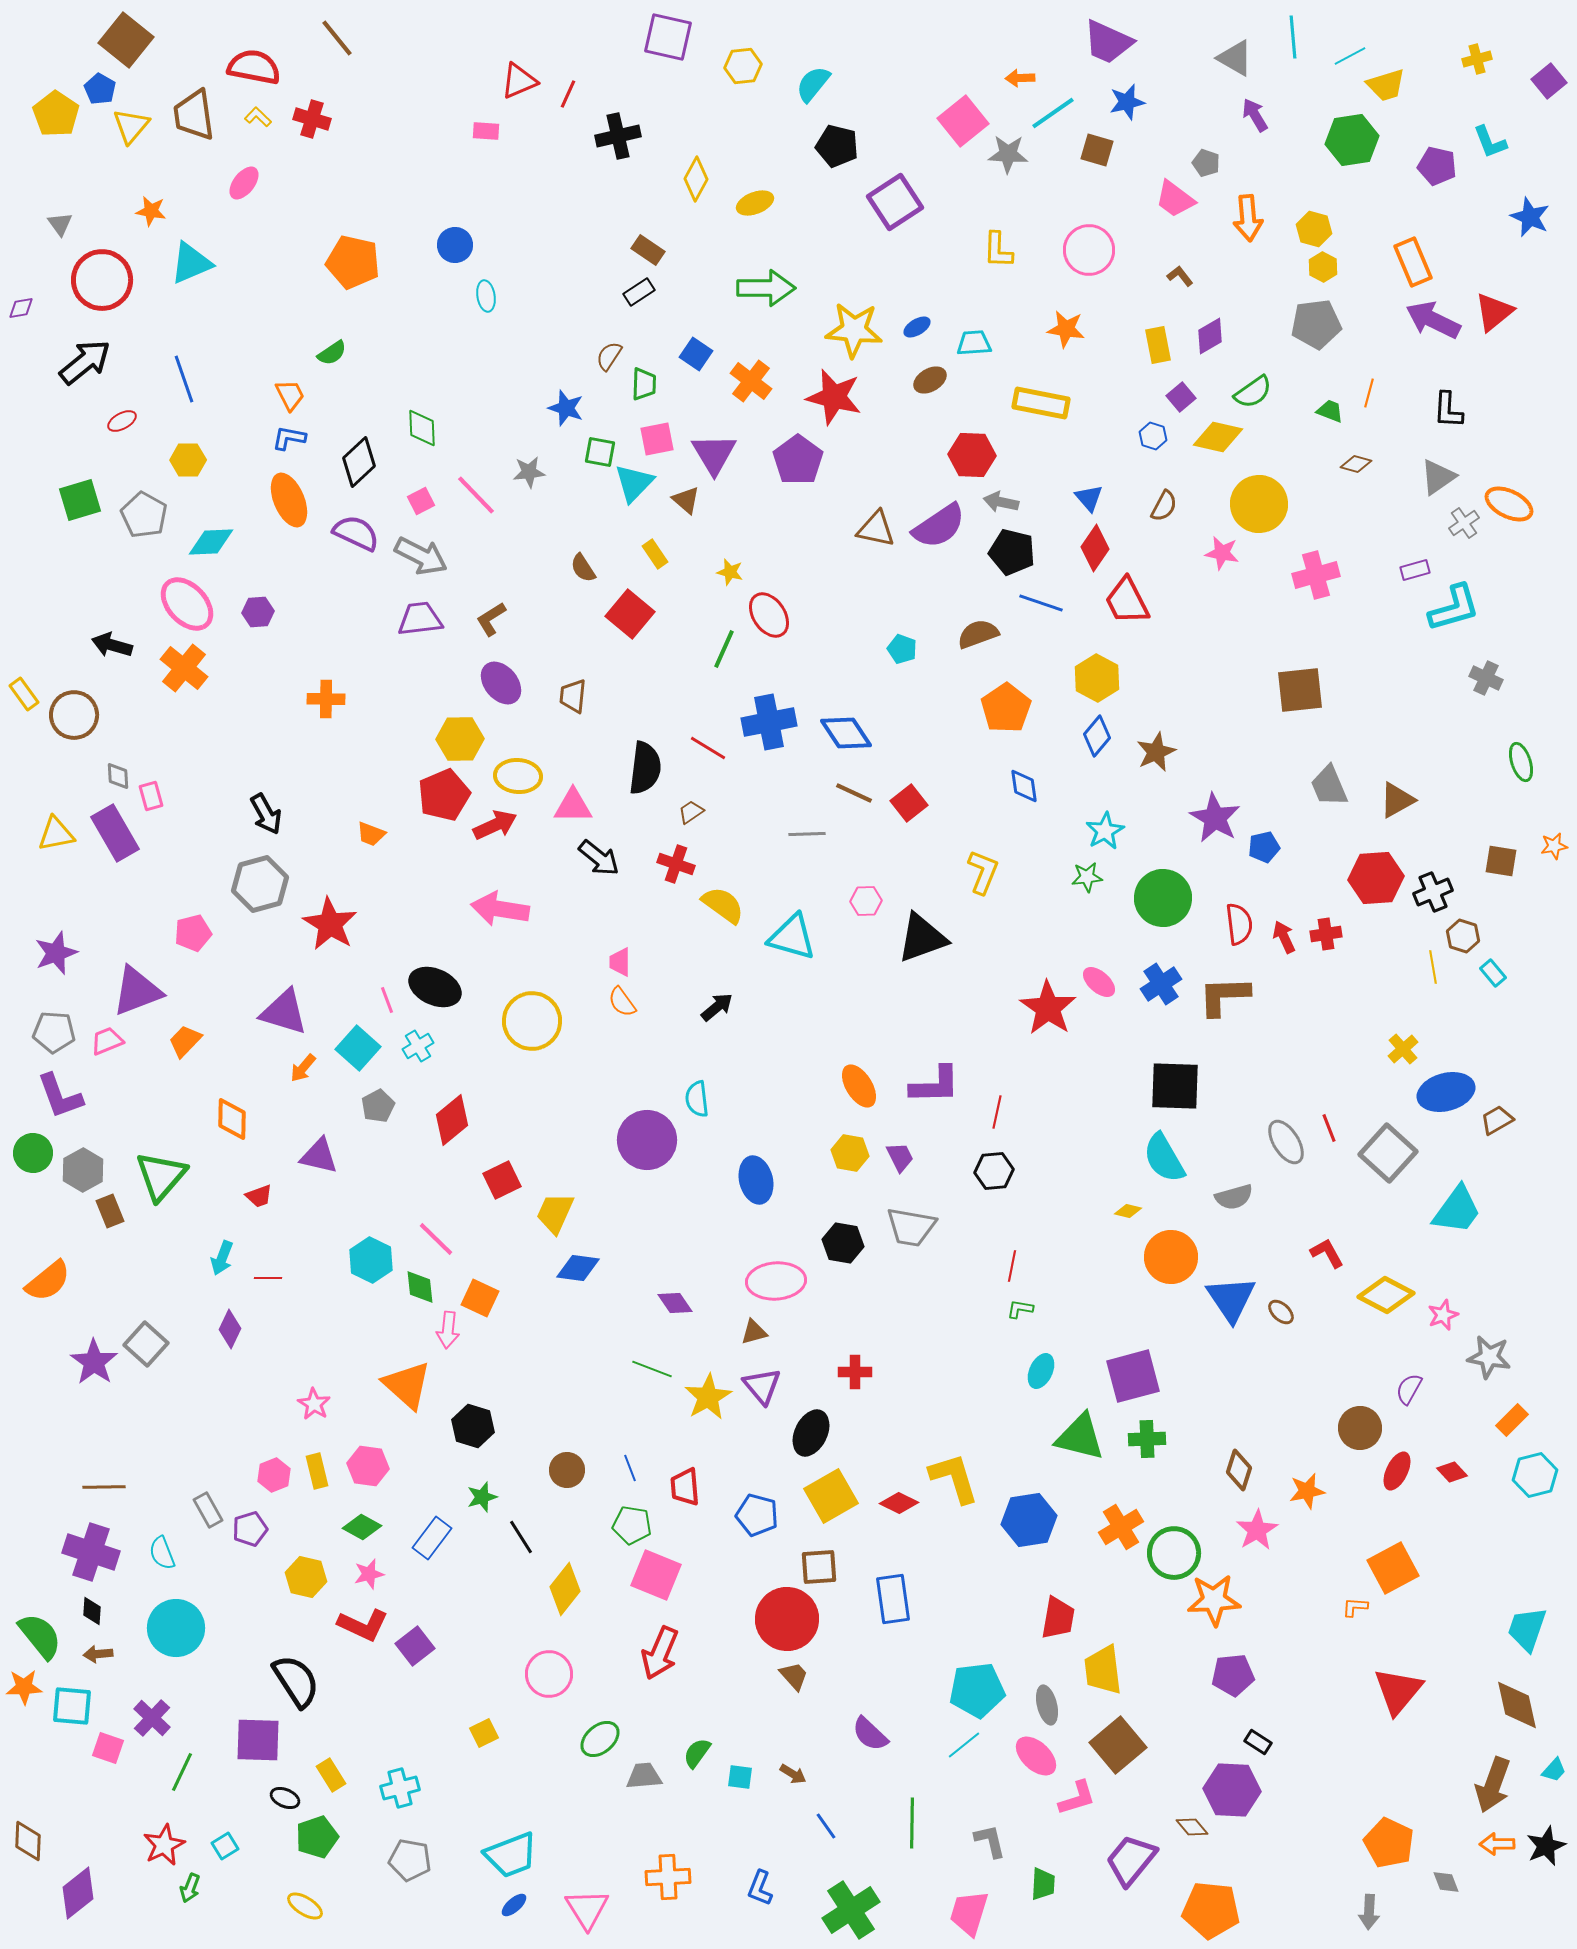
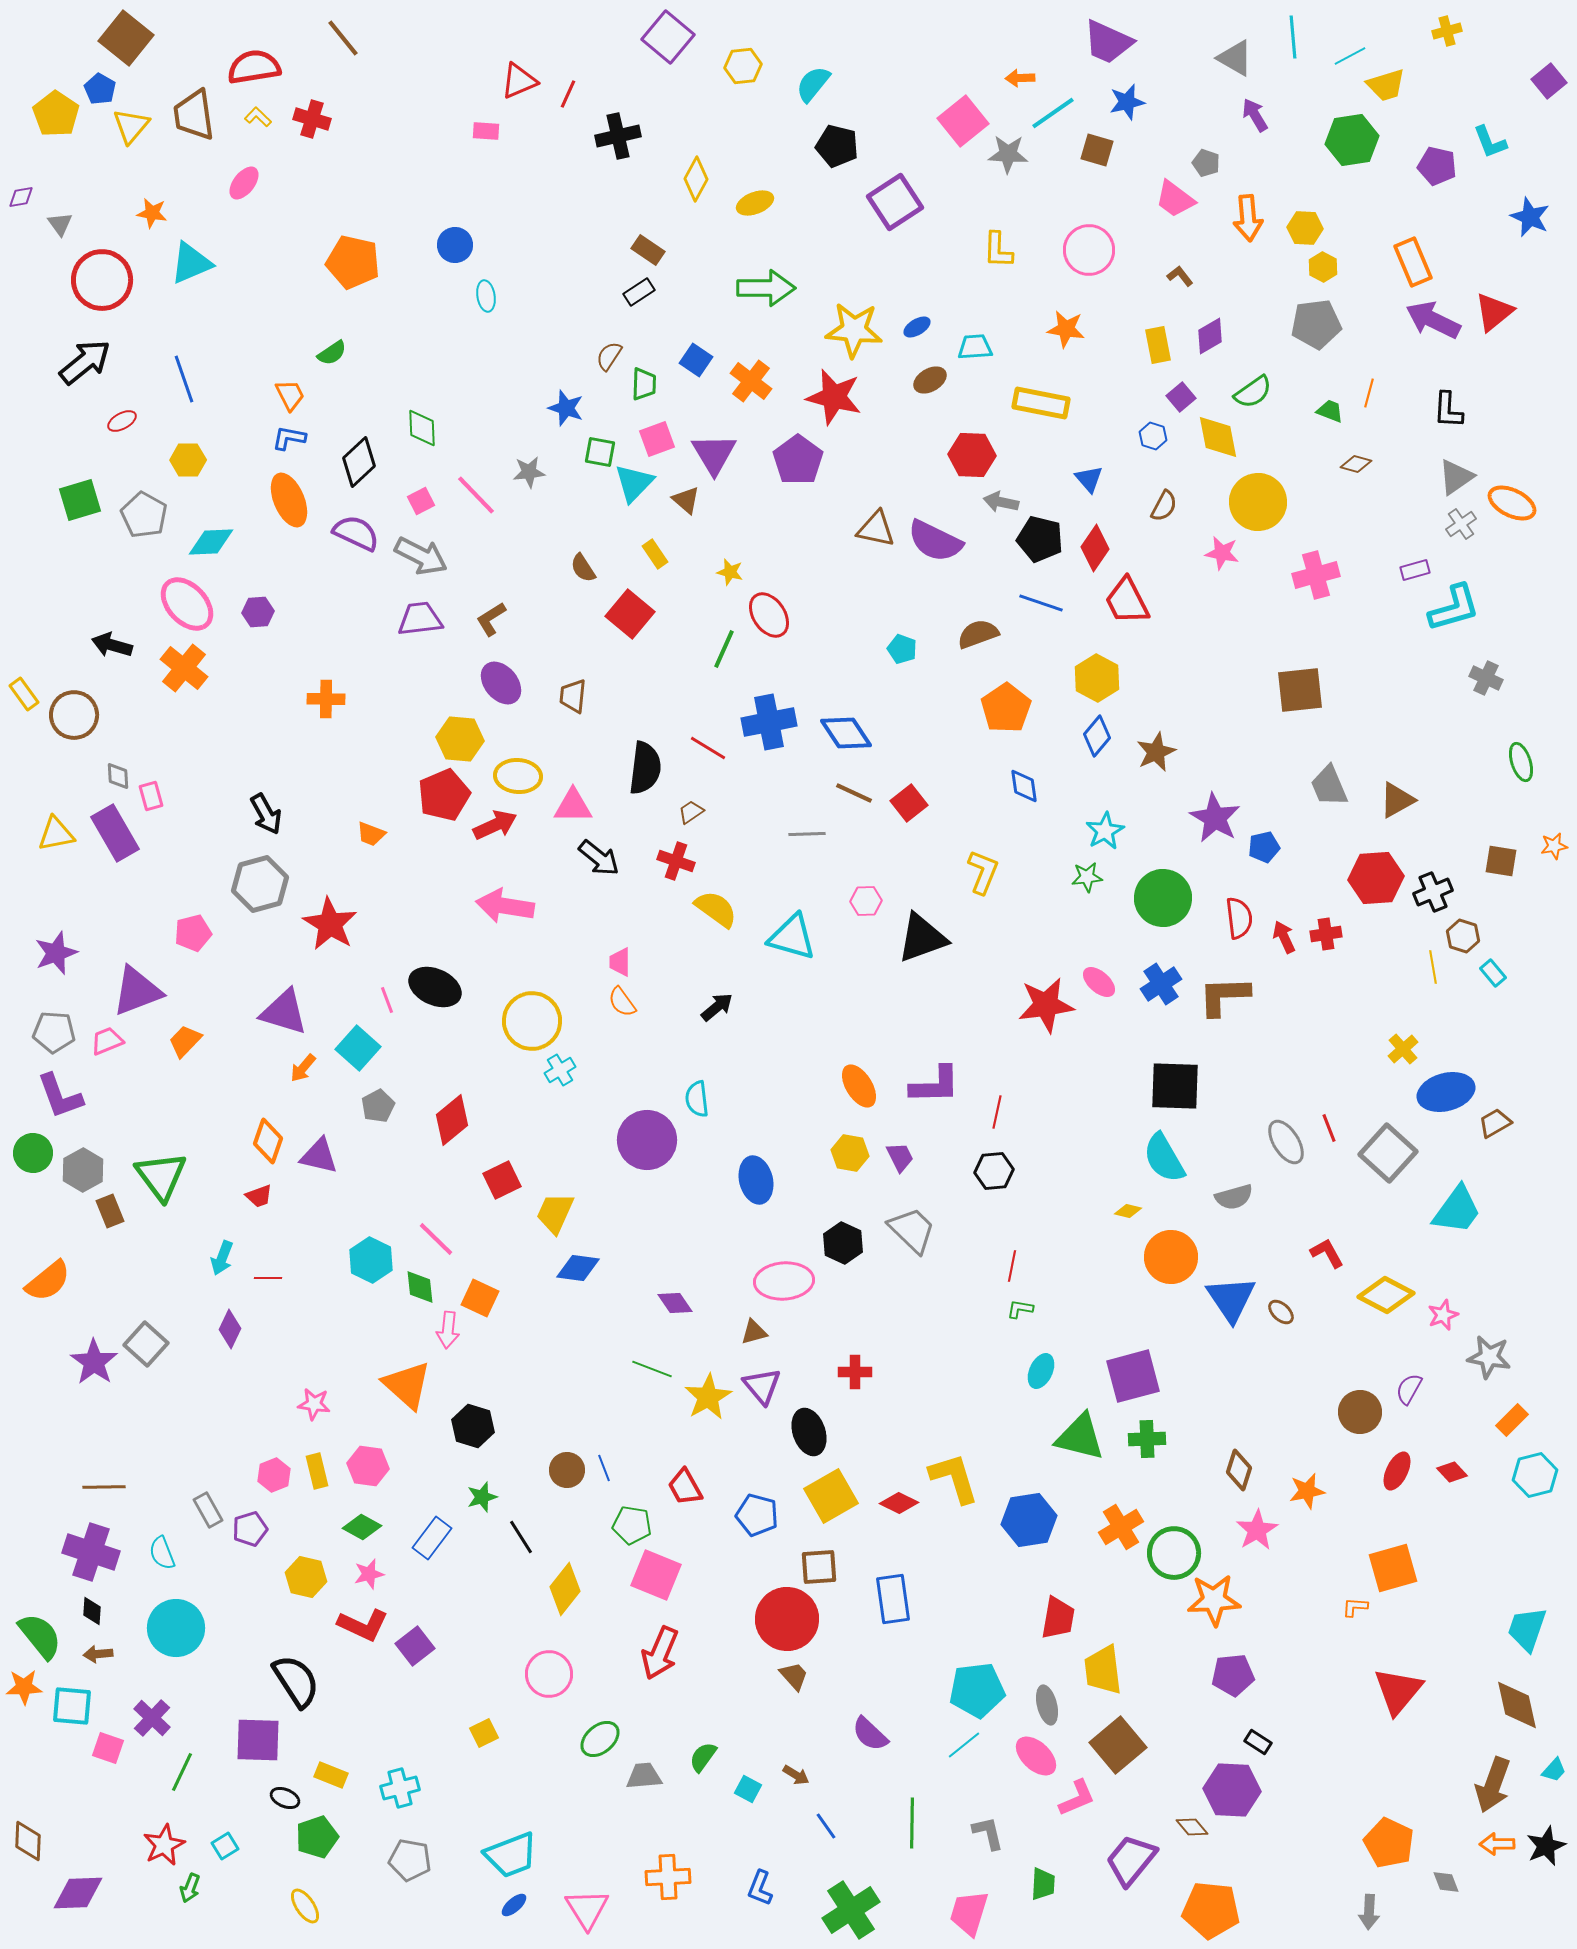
purple square at (668, 37): rotated 27 degrees clockwise
brown line at (337, 38): moved 6 px right
brown square at (126, 40): moved 2 px up
yellow cross at (1477, 59): moved 30 px left, 28 px up
red semicircle at (254, 67): rotated 20 degrees counterclockwise
orange star at (151, 211): moved 1 px right, 2 px down
yellow hexagon at (1314, 229): moved 9 px left, 1 px up; rotated 12 degrees counterclockwise
purple diamond at (21, 308): moved 111 px up
cyan trapezoid at (974, 343): moved 1 px right, 4 px down
blue square at (696, 354): moved 6 px down
yellow diamond at (1218, 437): rotated 66 degrees clockwise
pink square at (657, 439): rotated 9 degrees counterclockwise
gray triangle at (1438, 477): moved 18 px right
blue triangle at (1089, 498): moved 19 px up
yellow circle at (1259, 504): moved 1 px left, 2 px up
orange ellipse at (1509, 504): moved 3 px right, 1 px up
gray cross at (1464, 523): moved 3 px left, 1 px down
purple semicircle at (939, 526): moved 4 px left, 15 px down; rotated 60 degrees clockwise
black pentagon at (1012, 552): moved 28 px right, 13 px up
yellow hexagon at (460, 739): rotated 6 degrees clockwise
red cross at (676, 864): moved 3 px up
yellow semicircle at (723, 905): moved 7 px left, 4 px down
pink arrow at (500, 909): moved 5 px right, 3 px up
red semicircle at (1239, 924): moved 6 px up
red star at (1048, 1008): moved 2 px left, 3 px up; rotated 30 degrees clockwise
cyan cross at (418, 1046): moved 142 px right, 24 px down
orange diamond at (232, 1119): moved 36 px right, 22 px down; rotated 18 degrees clockwise
brown trapezoid at (1497, 1120): moved 2 px left, 3 px down
green triangle at (161, 1176): rotated 18 degrees counterclockwise
gray trapezoid at (911, 1227): moved 1 px right, 3 px down; rotated 146 degrees counterclockwise
black hexagon at (843, 1243): rotated 15 degrees clockwise
pink ellipse at (776, 1281): moved 8 px right
pink star at (314, 1404): rotated 24 degrees counterclockwise
brown circle at (1360, 1428): moved 16 px up
black ellipse at (811, 1433): moved 2 px left, 1 px up; rotated 45 degrees counterclockwise
blue line at (630, 1468): moved 26 px left
red trapezoid at (685, 1487): rotated 24 degrees counterclockwise
orange square at (1393, 1568): rotated 12 degrees clockwise
green semicircle at (697, 1753): moved 6 px right, 4 px down
brown arrow at (793, 1774): moved 3 px right, 1 px down
yellow rectangle at (331, 1775): rotated 36 degrees counterclockwise
cyan square at (740, 1777): moved 8 px right, 12 px down; rotated 20 degrees clockwise
pink L-shape at (1077, 1798): rotated 6 degrees counterclockwise
gray L-shape at (990, 1841): moved 2 px left, 8 px up
purple diamond at (78, 1893): rotated 36 degrees clockwise
yellow ellipse at (305, 1906): rotated 24 degrees clockwise
